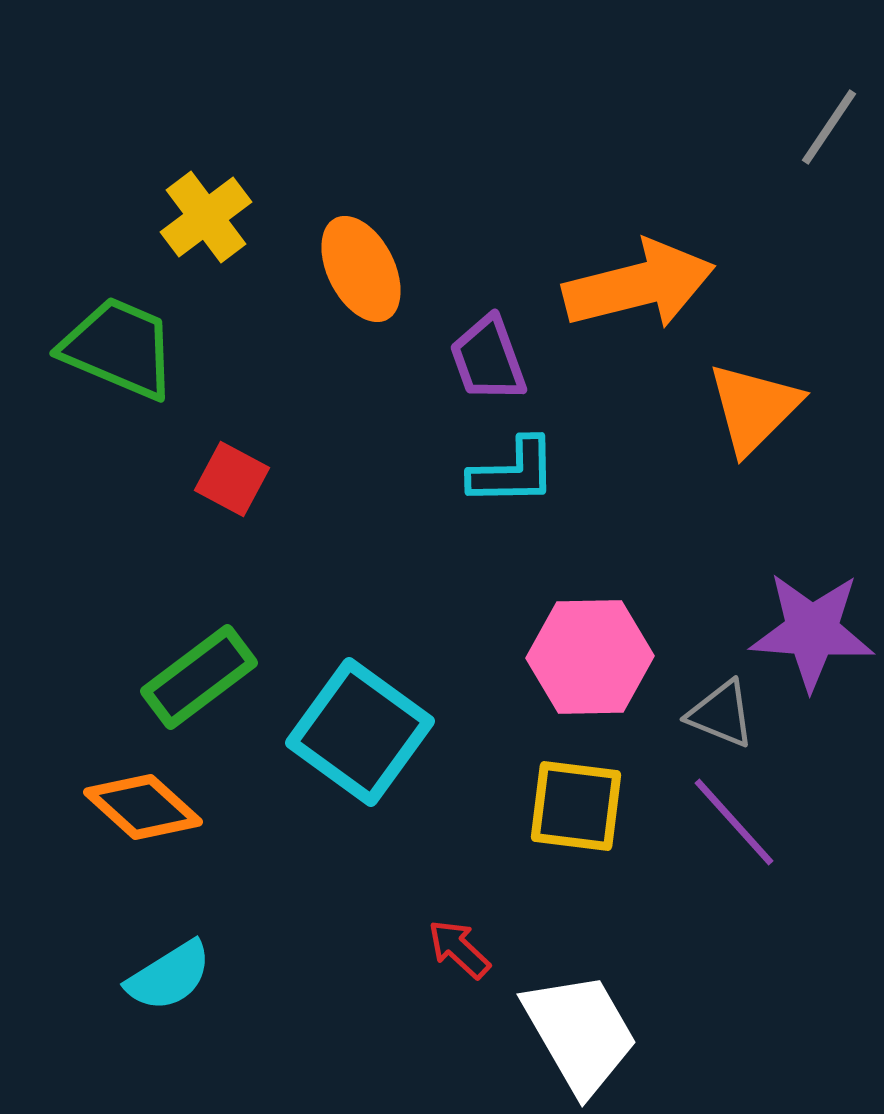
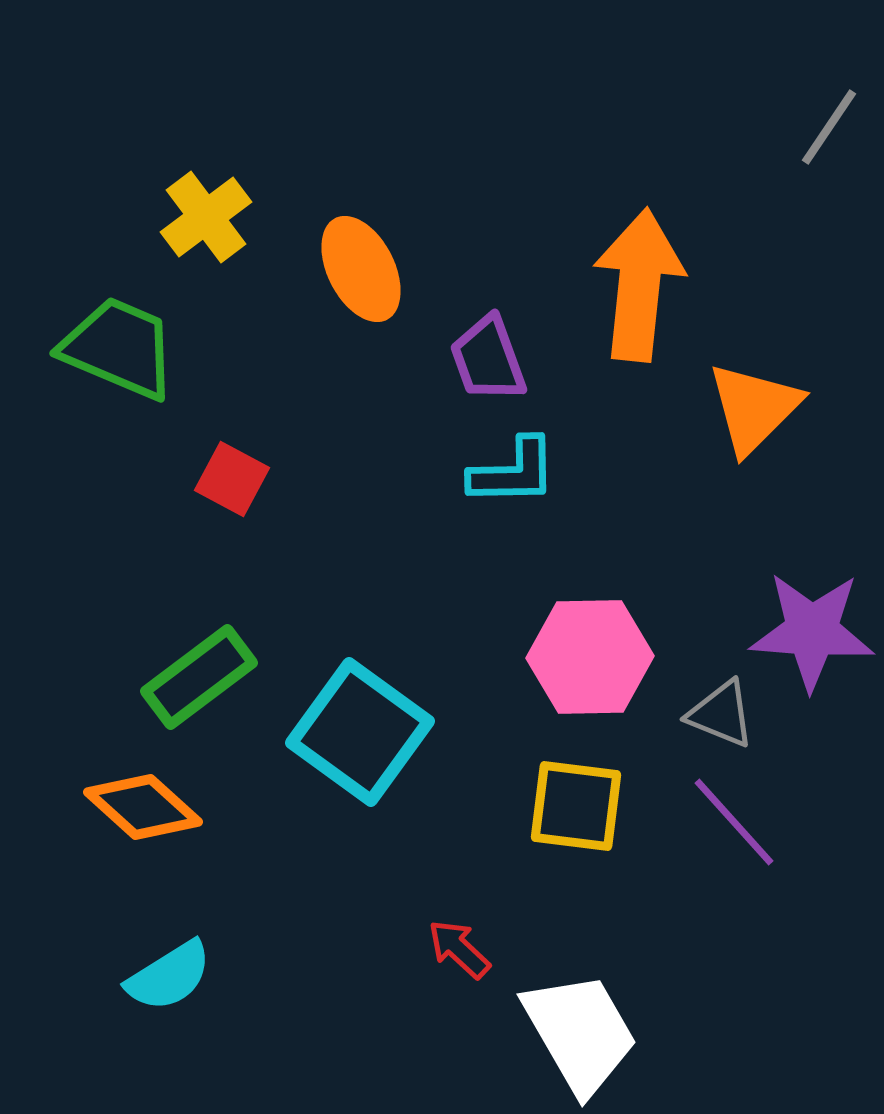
orange arrow: rotated 70 degrees counterclockwise
